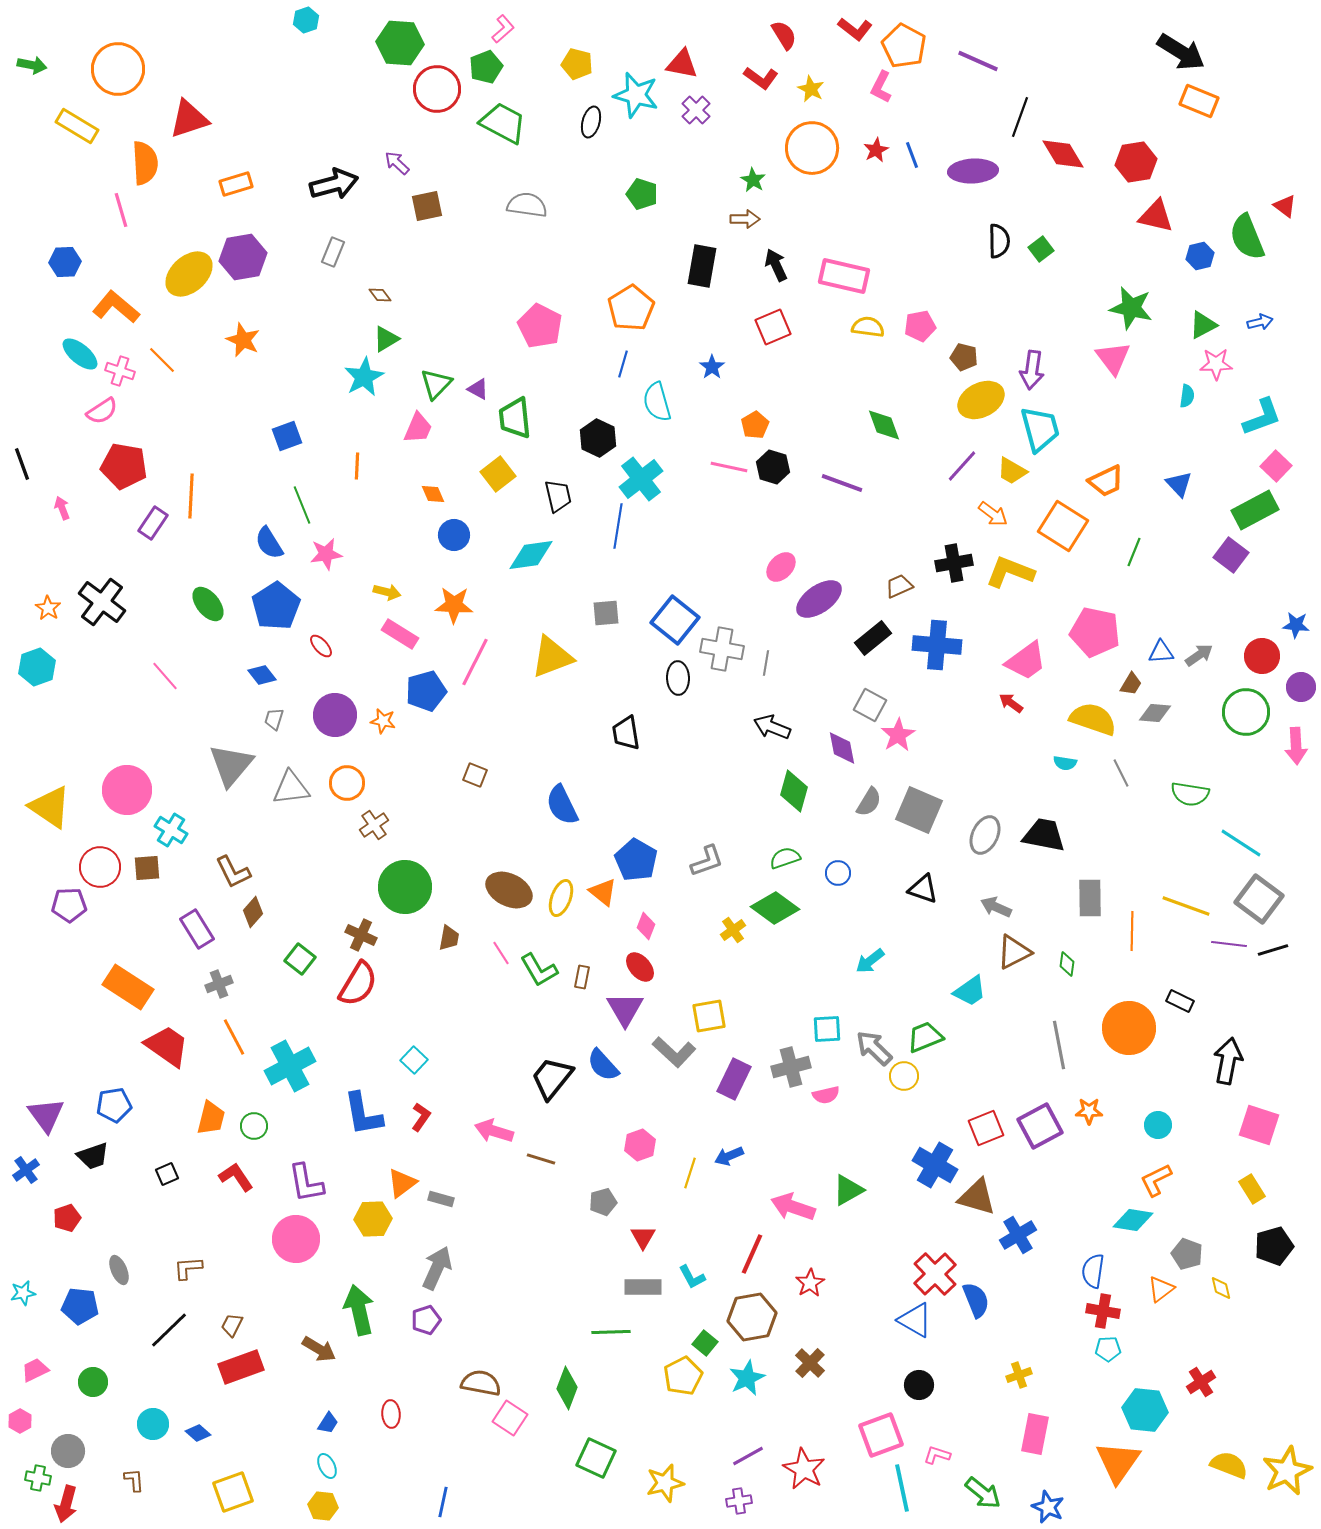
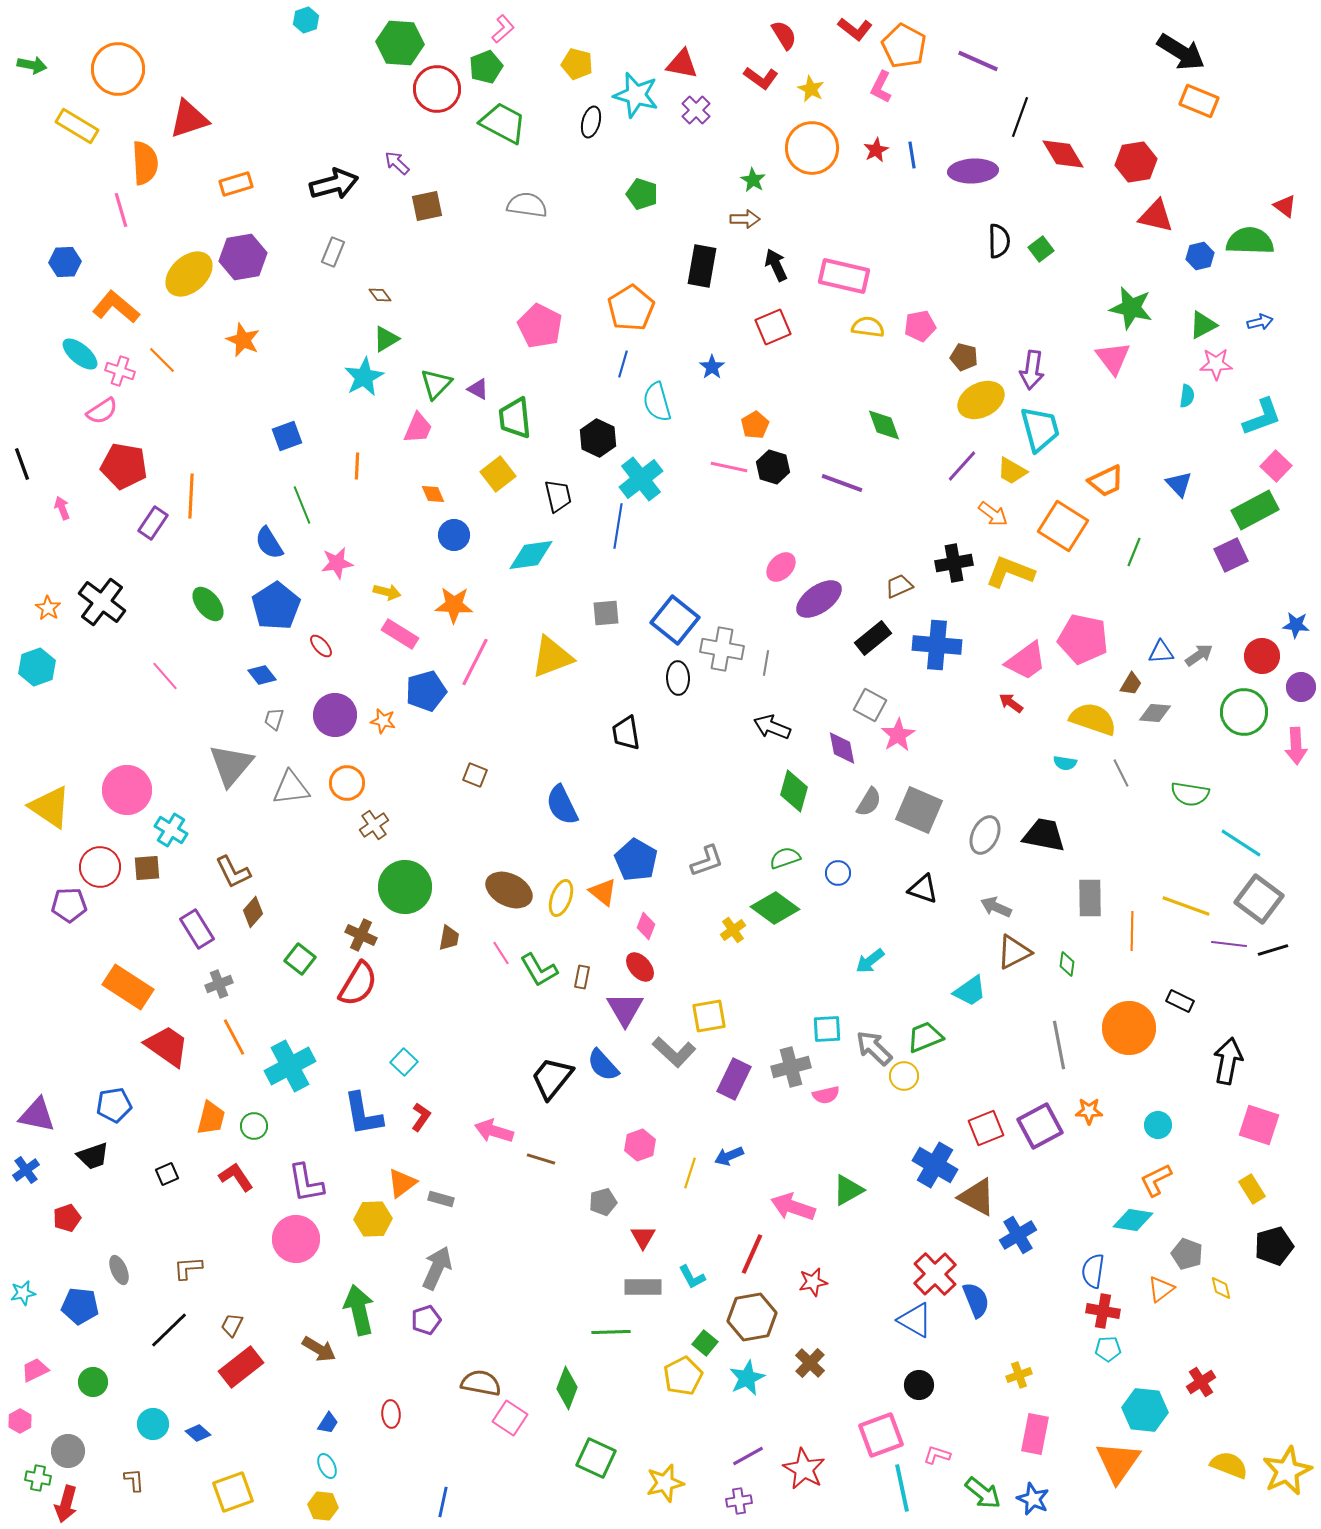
blue line at (912, 155): rotated 12 degrees clockwise
green semicircle at (1247, 237): moved 3 px right, 4 px down; rotated 114 degrees clockwise
pink star at (326, 554): moved 11 px right, 9 px down
purple square at (1231, 555): rotated 28 degrees clockwise
pink pentagon at (1095, 632): moved 12 px left, 7 px down
green circle at (1246, 712): moved 2 px left
cyan square at (414, 1060): moved 10 px left, 2 px down
purple triangle at (46, 1115): moved 9 px left; rotated 42 degrees counterclockwise
brown triangle at (977, 1197): rotated 12 degrees clockwise
red star at (810, 1283): moved 3 px right, 1 px up; rotated 20 degrees clockwise
red rectangle at (241, 1367): rotated 18 degrees counterclockwise
blue star at (1048, 1507): moved 15 px left, 8 px up
